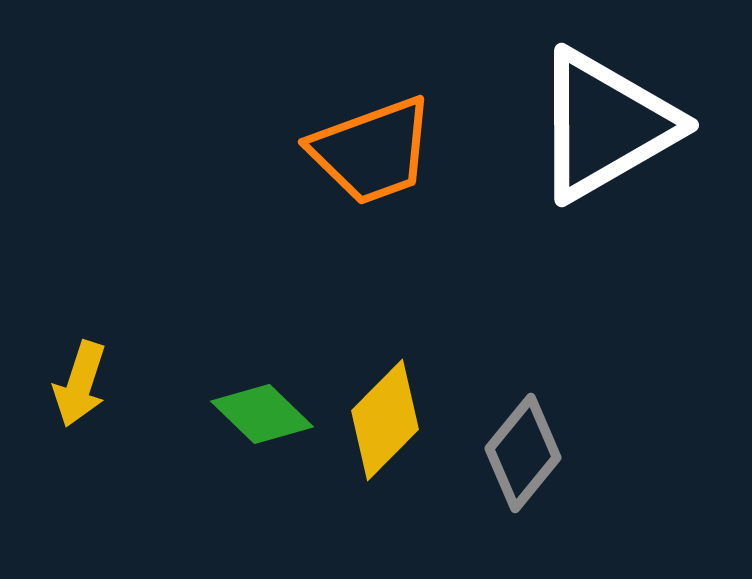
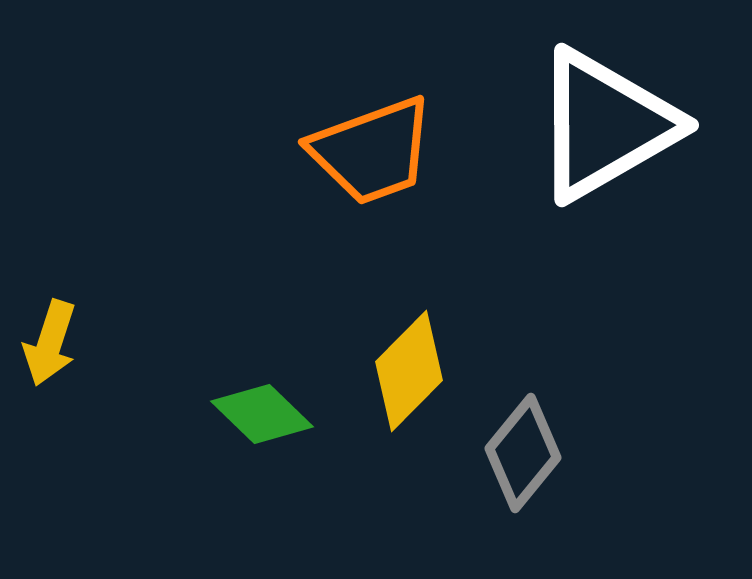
yellow arrow: moved 30 px left, 41 px up
yellow diamond: moved 24 px right, 49 px up
